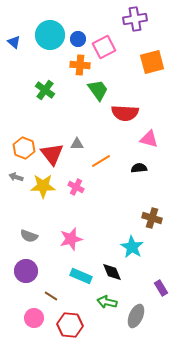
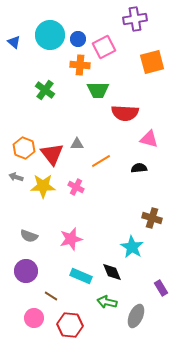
green trapezoid: rotated 125 degrees clockwise
